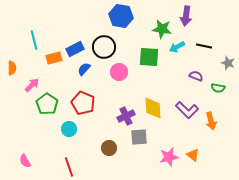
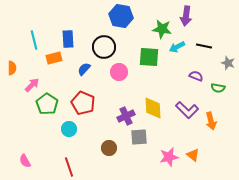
blue rectangle: moved 7 px left, 10 px up; rotated 66 degrees counterclockwise
